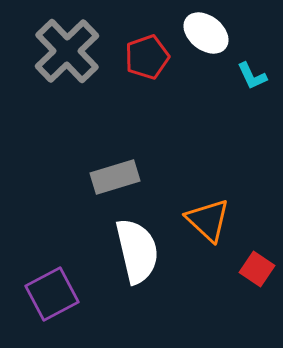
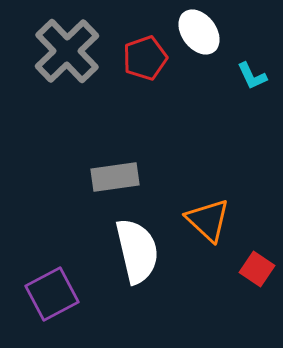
white ellipse: moved 7 px left, 1 px up; rotated 15 degrees clockwise
red pentagon: moved 2 px left, 1 px down
gray rectangle: rotated 9 degrees clockwise
